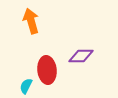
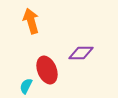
purple diamond: moved 3 px up
red ellipse: rotated 16 degrees counterclockwise
